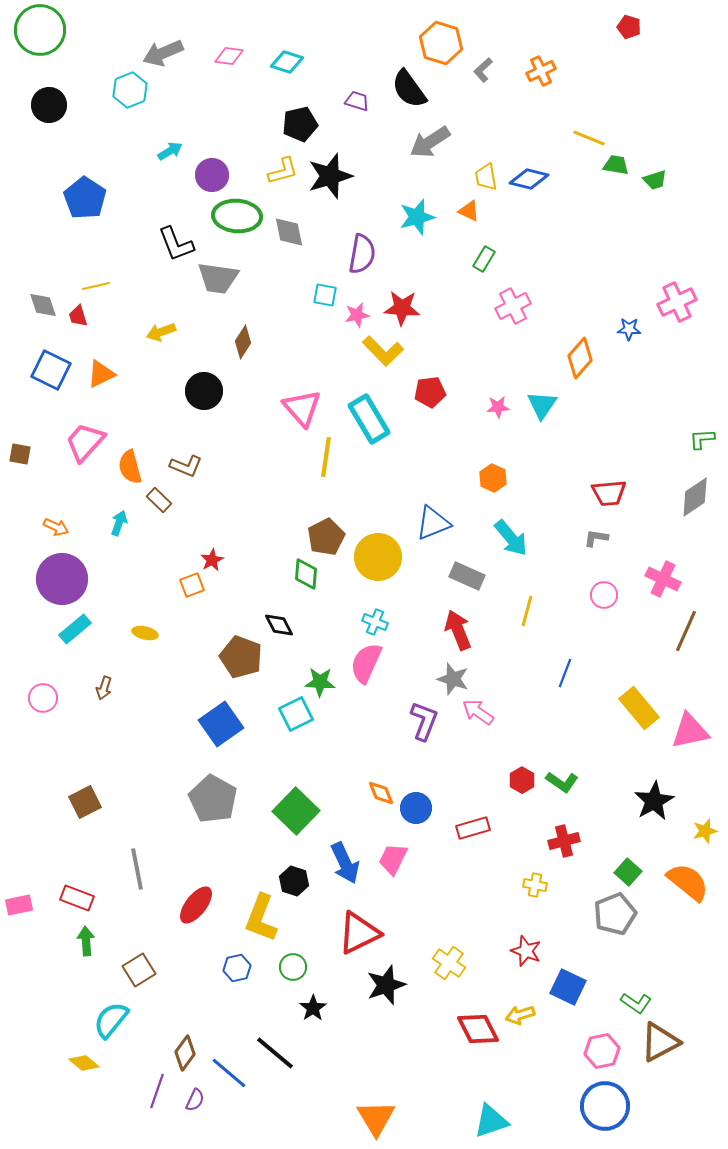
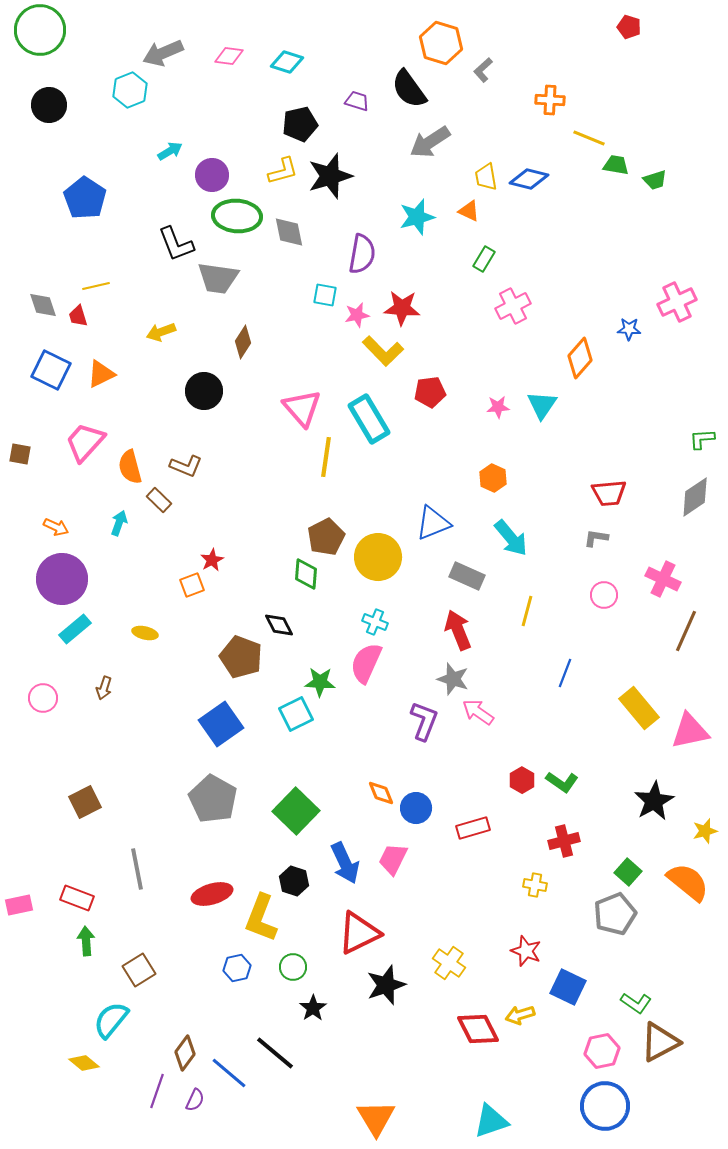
orange cross at (541, 71): moved 9 px right, 29 px down; rotated 28 degrees clockwise
red ellipse at (196, 905): moved 16 px right, 11 px up; rotated 36 degrees clockwise
